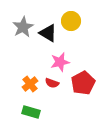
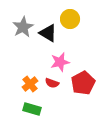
yellow circle: moved 1 px left, 2 px up
green rectangle: moved 1 px right, 3 px up
